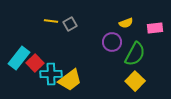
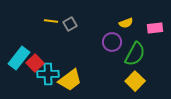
cyan cross: moved 3 px left
